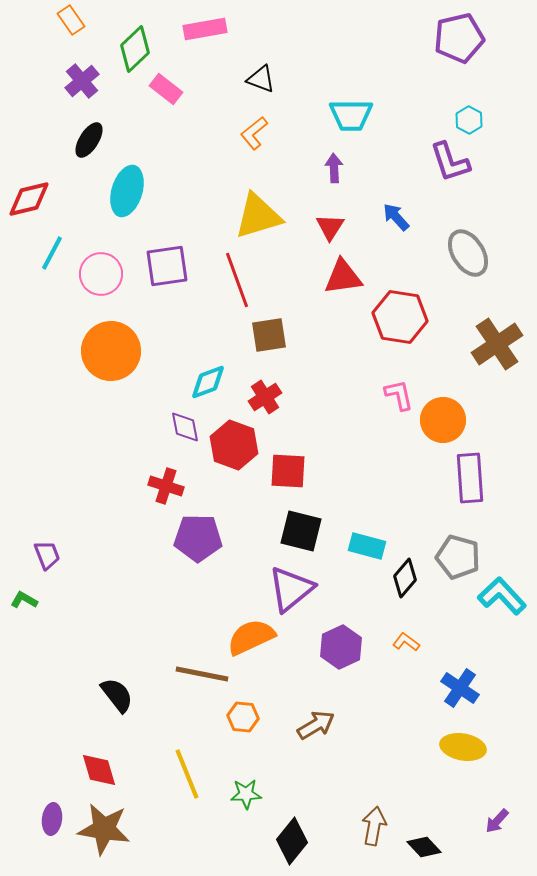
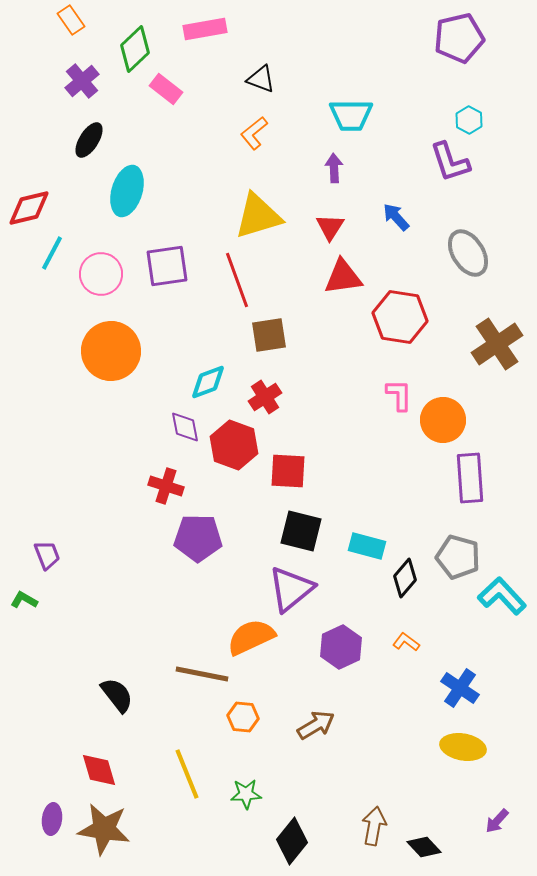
red diamond at (29, 199): moved 9 px down
pink L-shape at (399, 395): rotated 12 degrees clockwise
